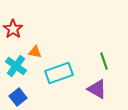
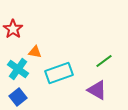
green line: rotated 72 degrees clockwise
cyan cross: moved 2 px right, 3 px down
purple triangle: moved 1 px down
